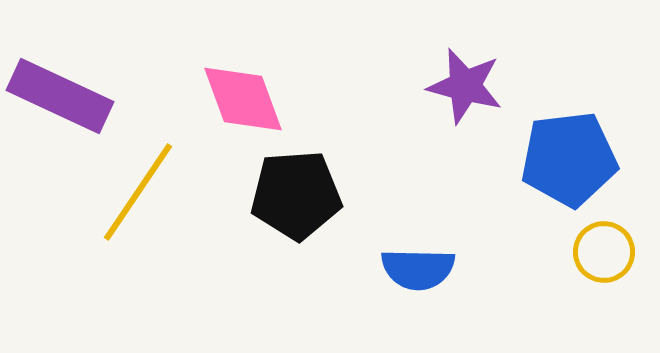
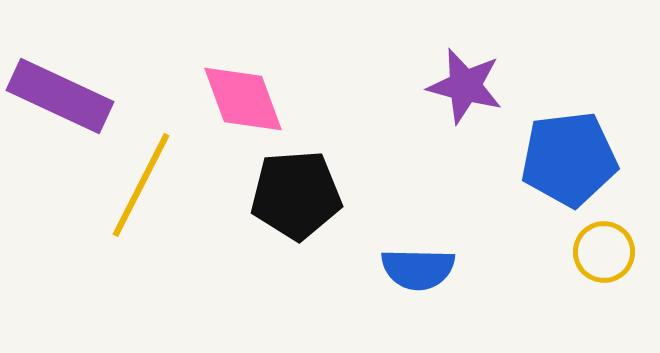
yellow line: moved 3 px right, 7 px up; rotated 7 degrees counterclockwise
